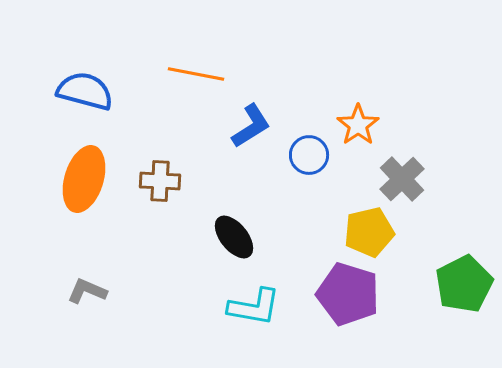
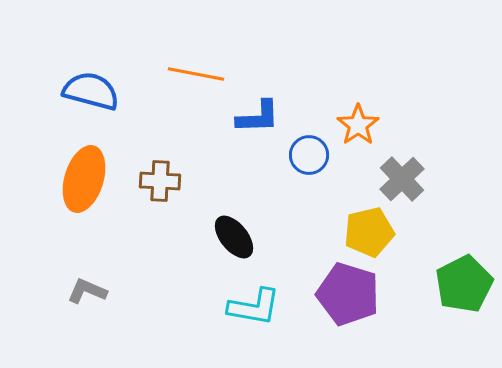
blue semicircle: moved 6 px right
blue L-shape: moved 7 px right, 9 px up; rotated 30 degrees clockwise
